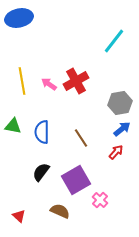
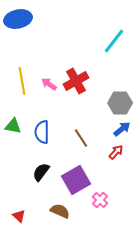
blue ellipse: moved 1 px left, 1 px down
gray hexagon: rotated 10 degrees clockwise
